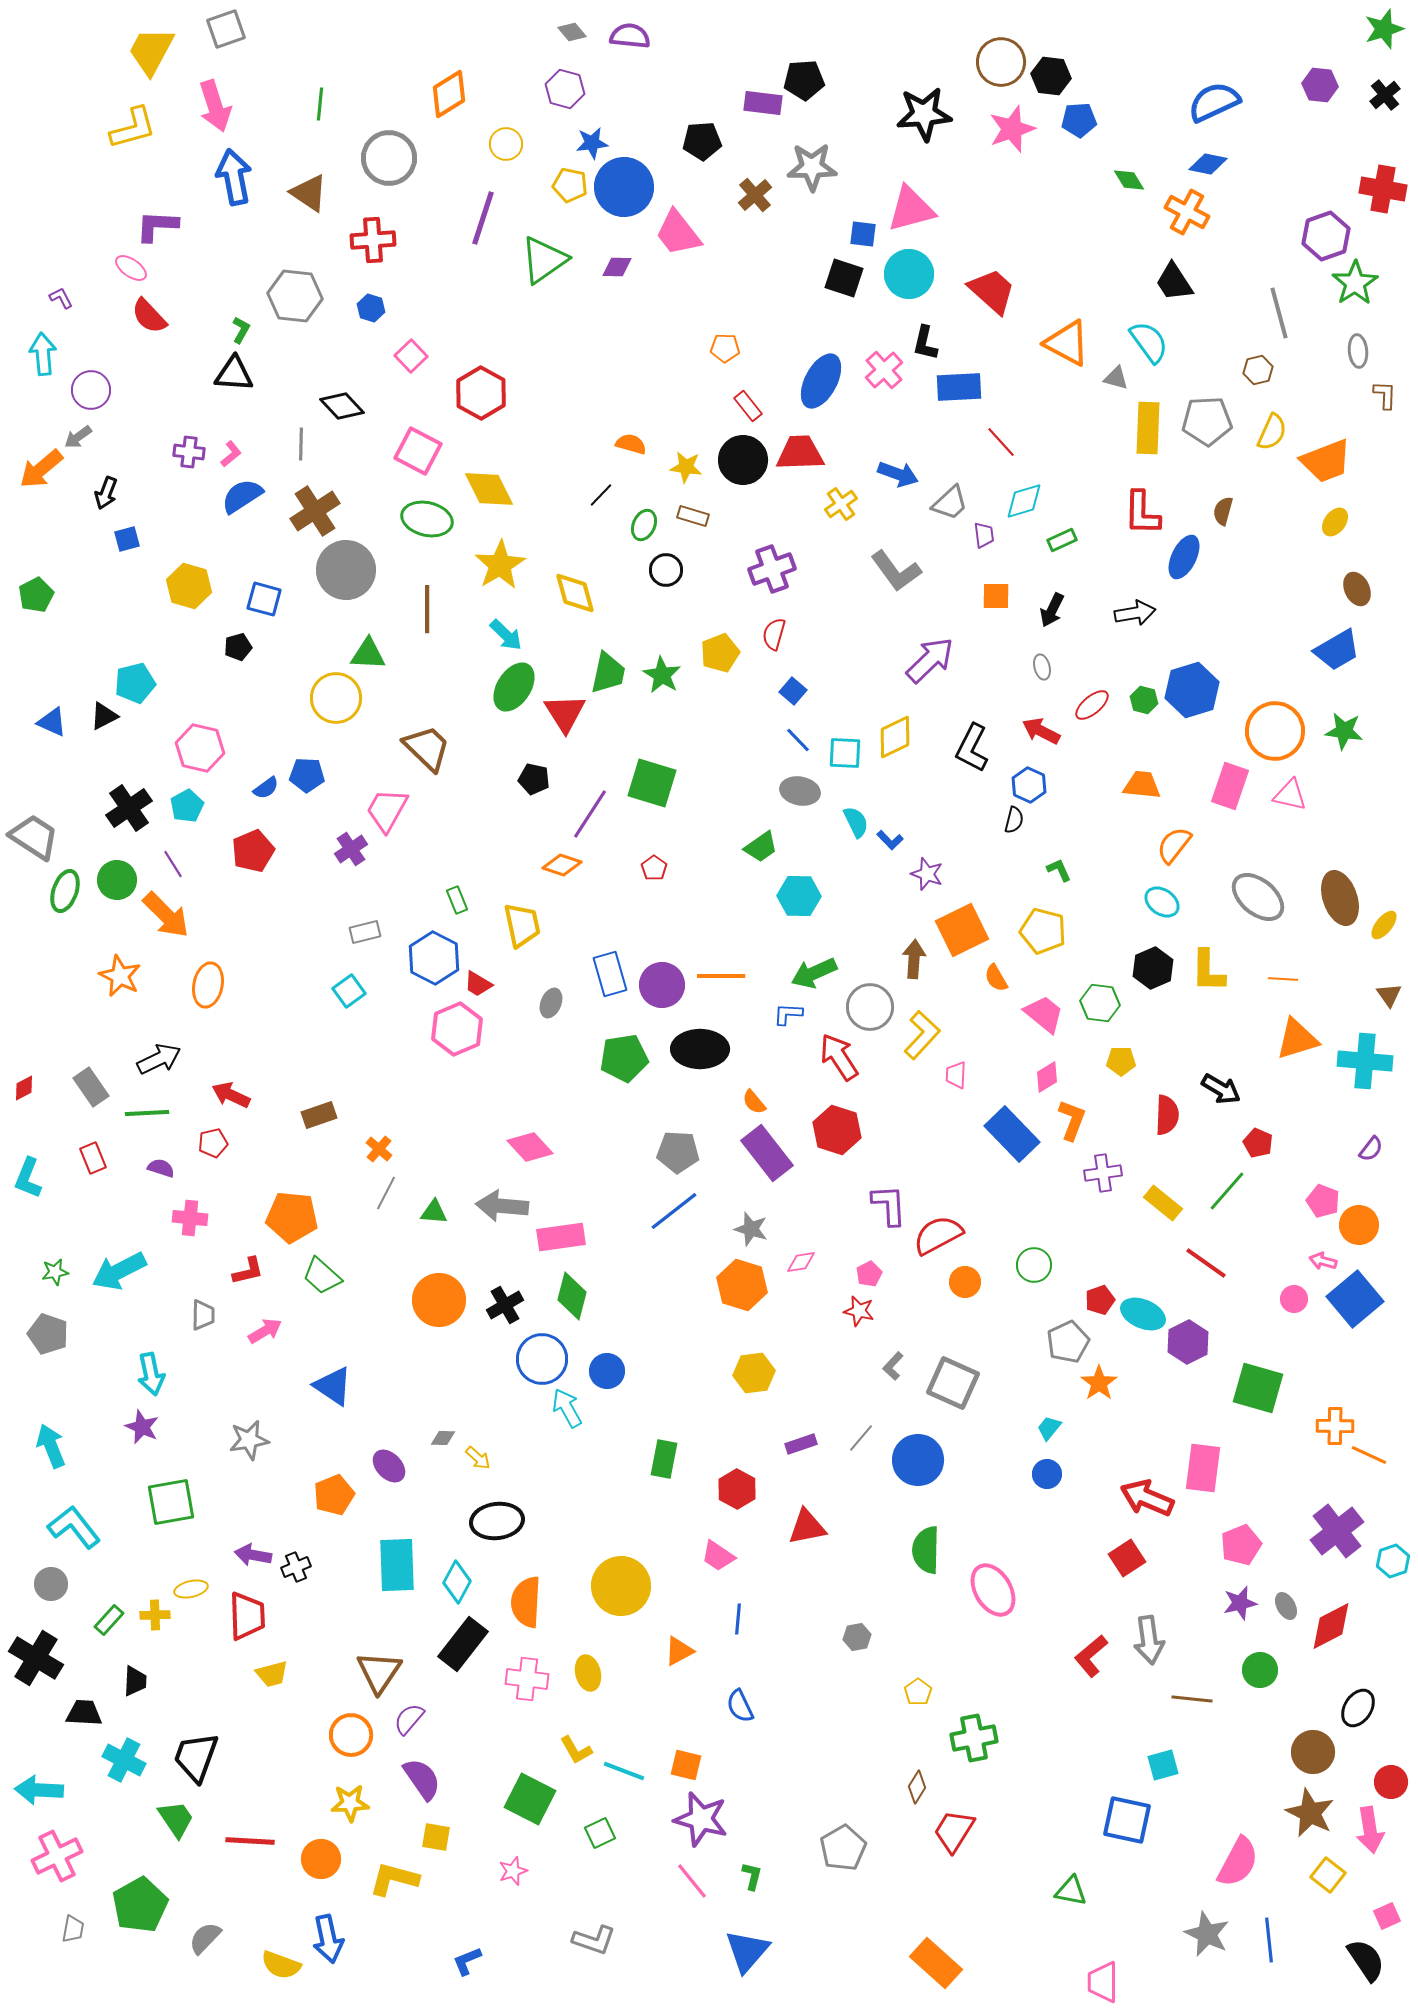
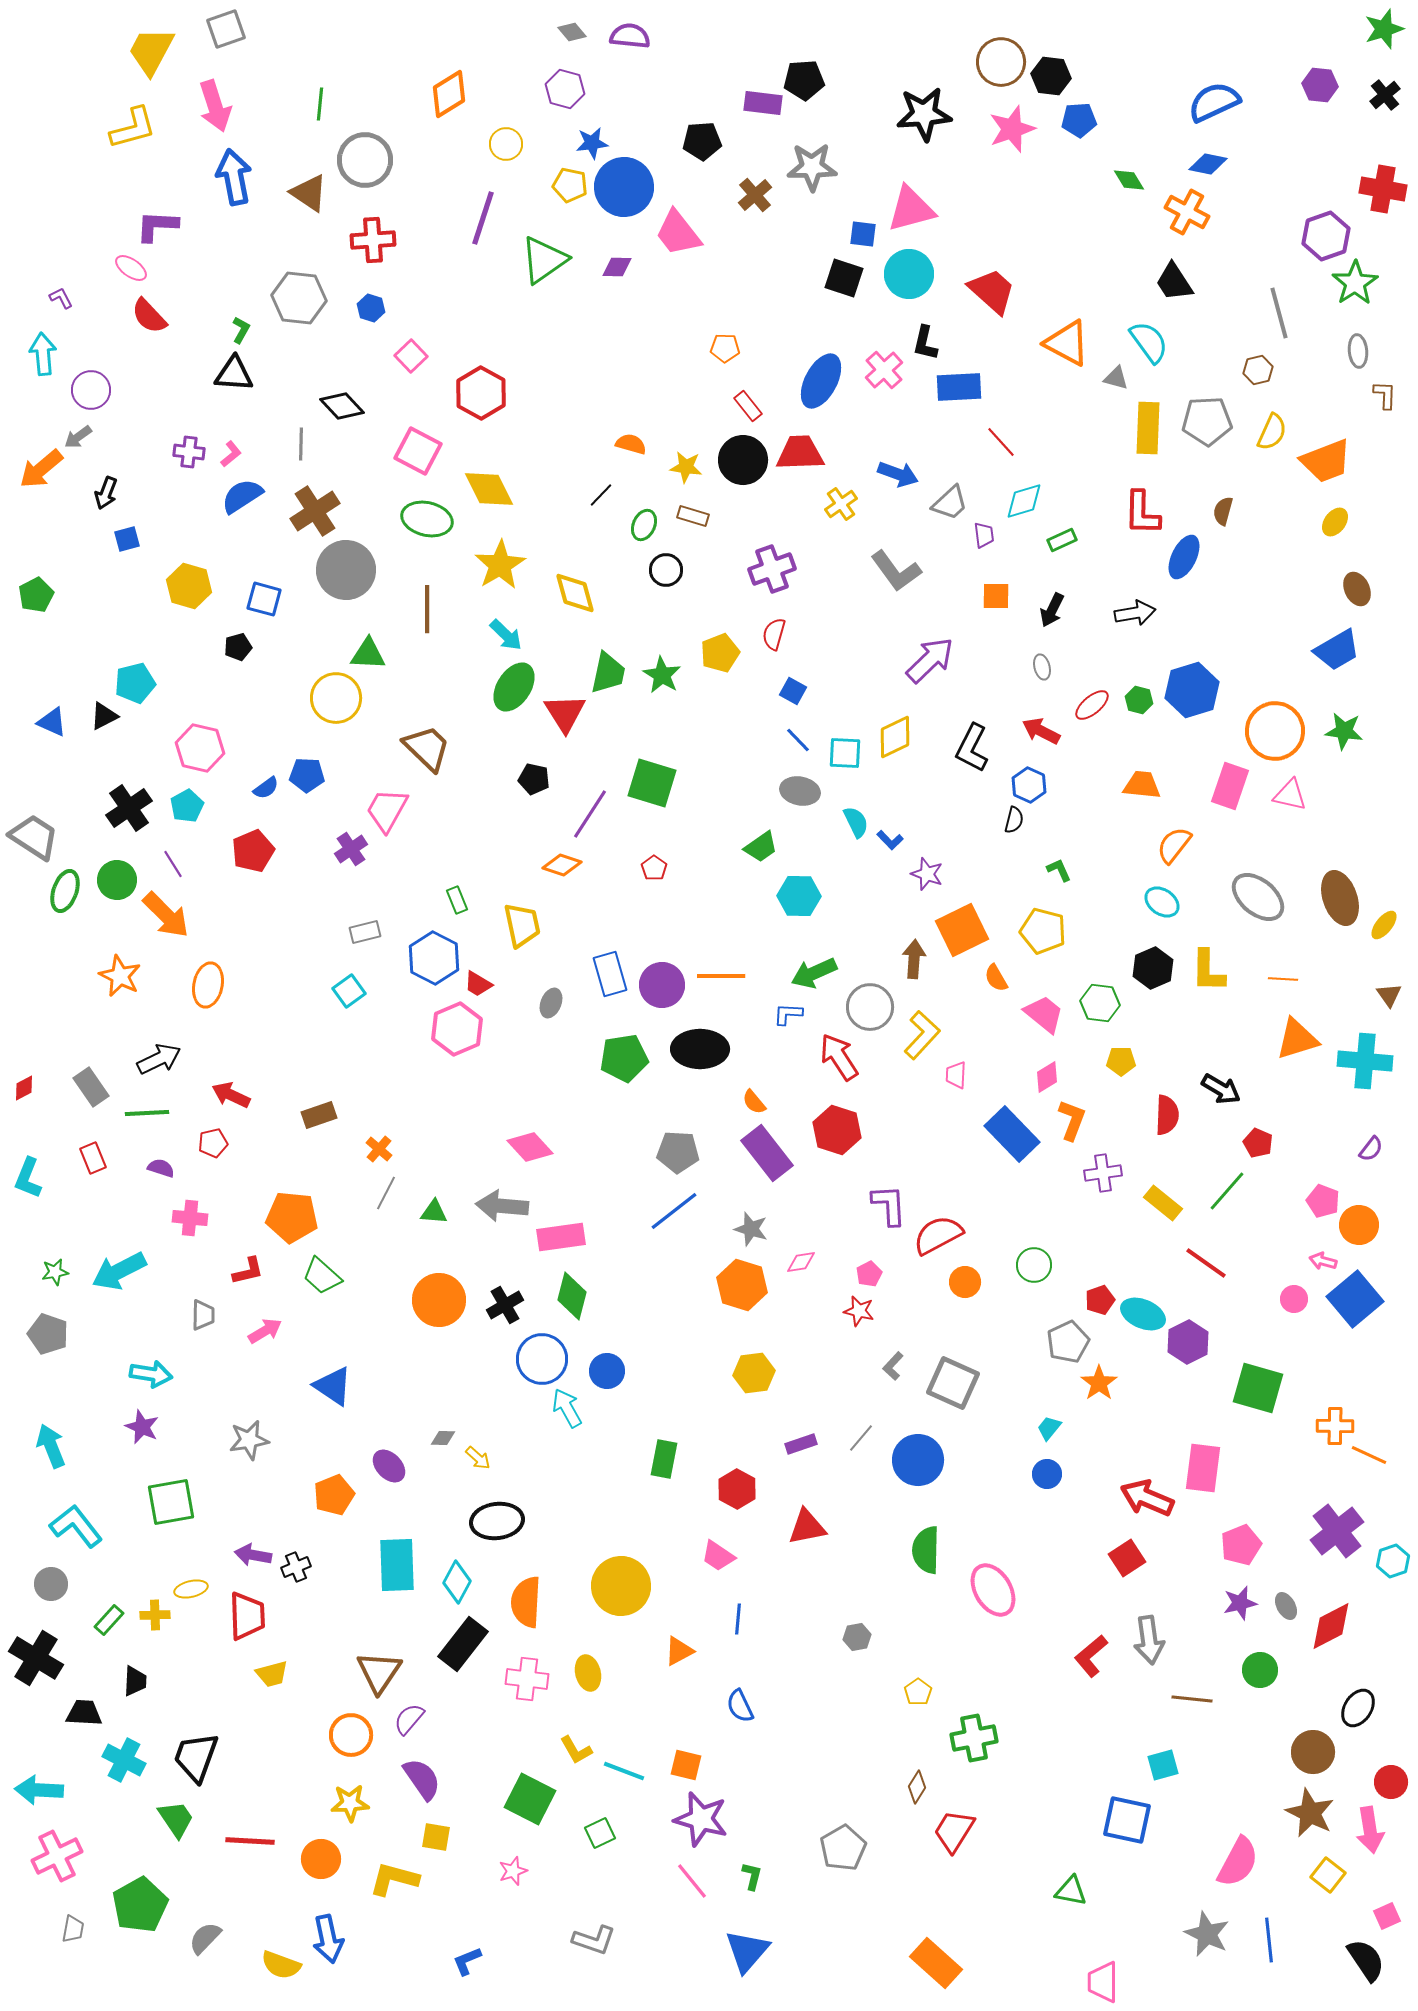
gray circle at (389, 158): moved 24 px left, 2 px down
gray hexagon at (295, 296): moved 4 px right, 2 px down
blue square at (793, 691): rotated 12 degrees counterclockwise
green hexagon at (1144, 700): moved 5 px left
cyan arrow at (151, 1374): rotated 69 degrees counterclockwise
cyan L-shape at (74, 1527): moved 2 px right, 1 px up
